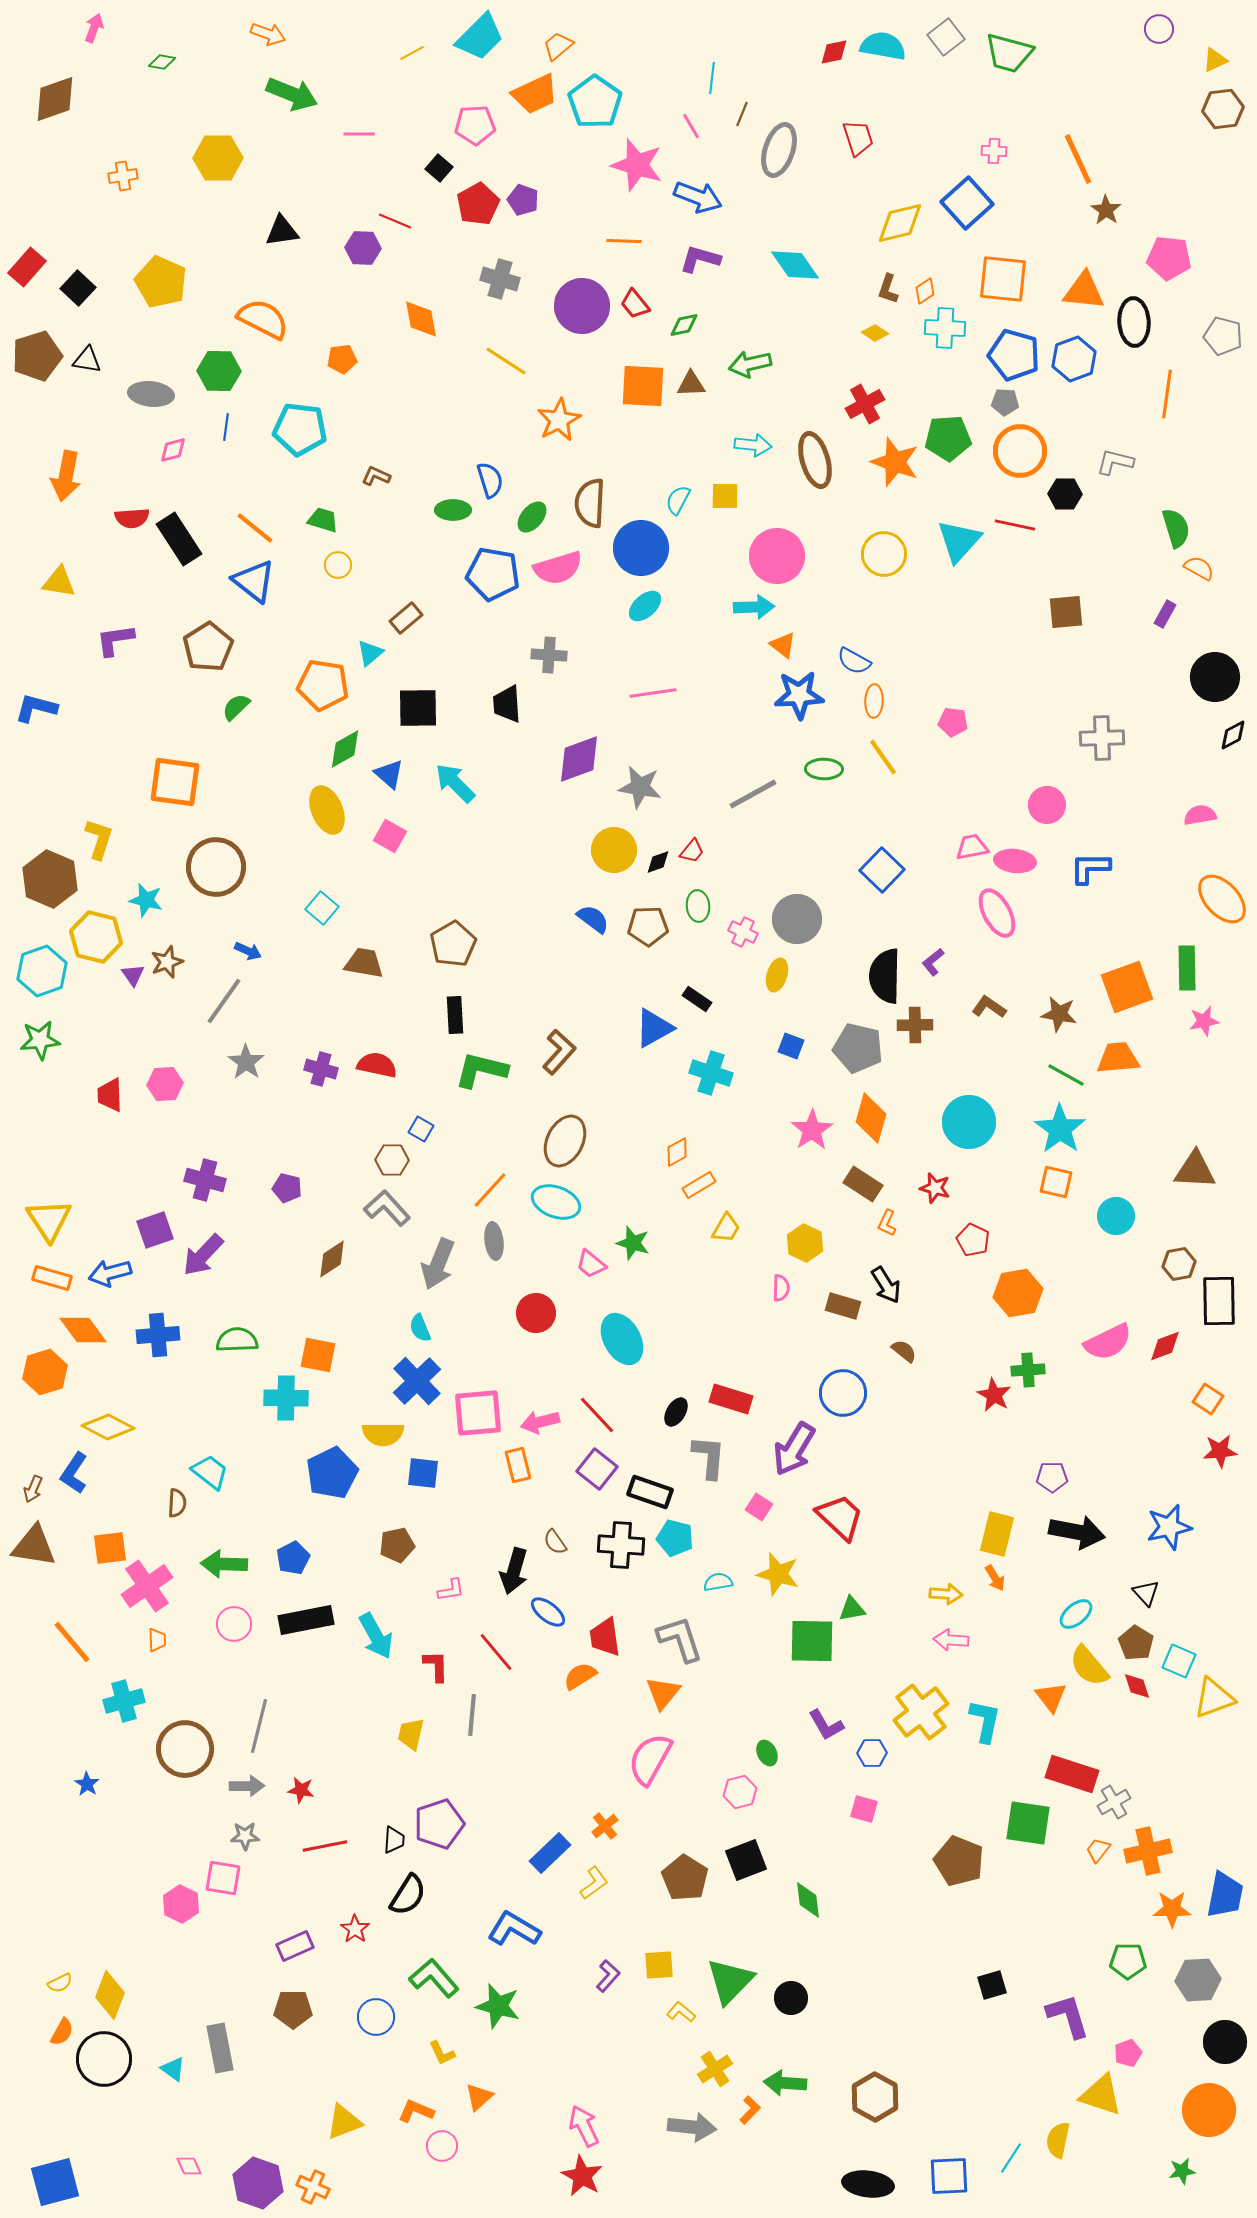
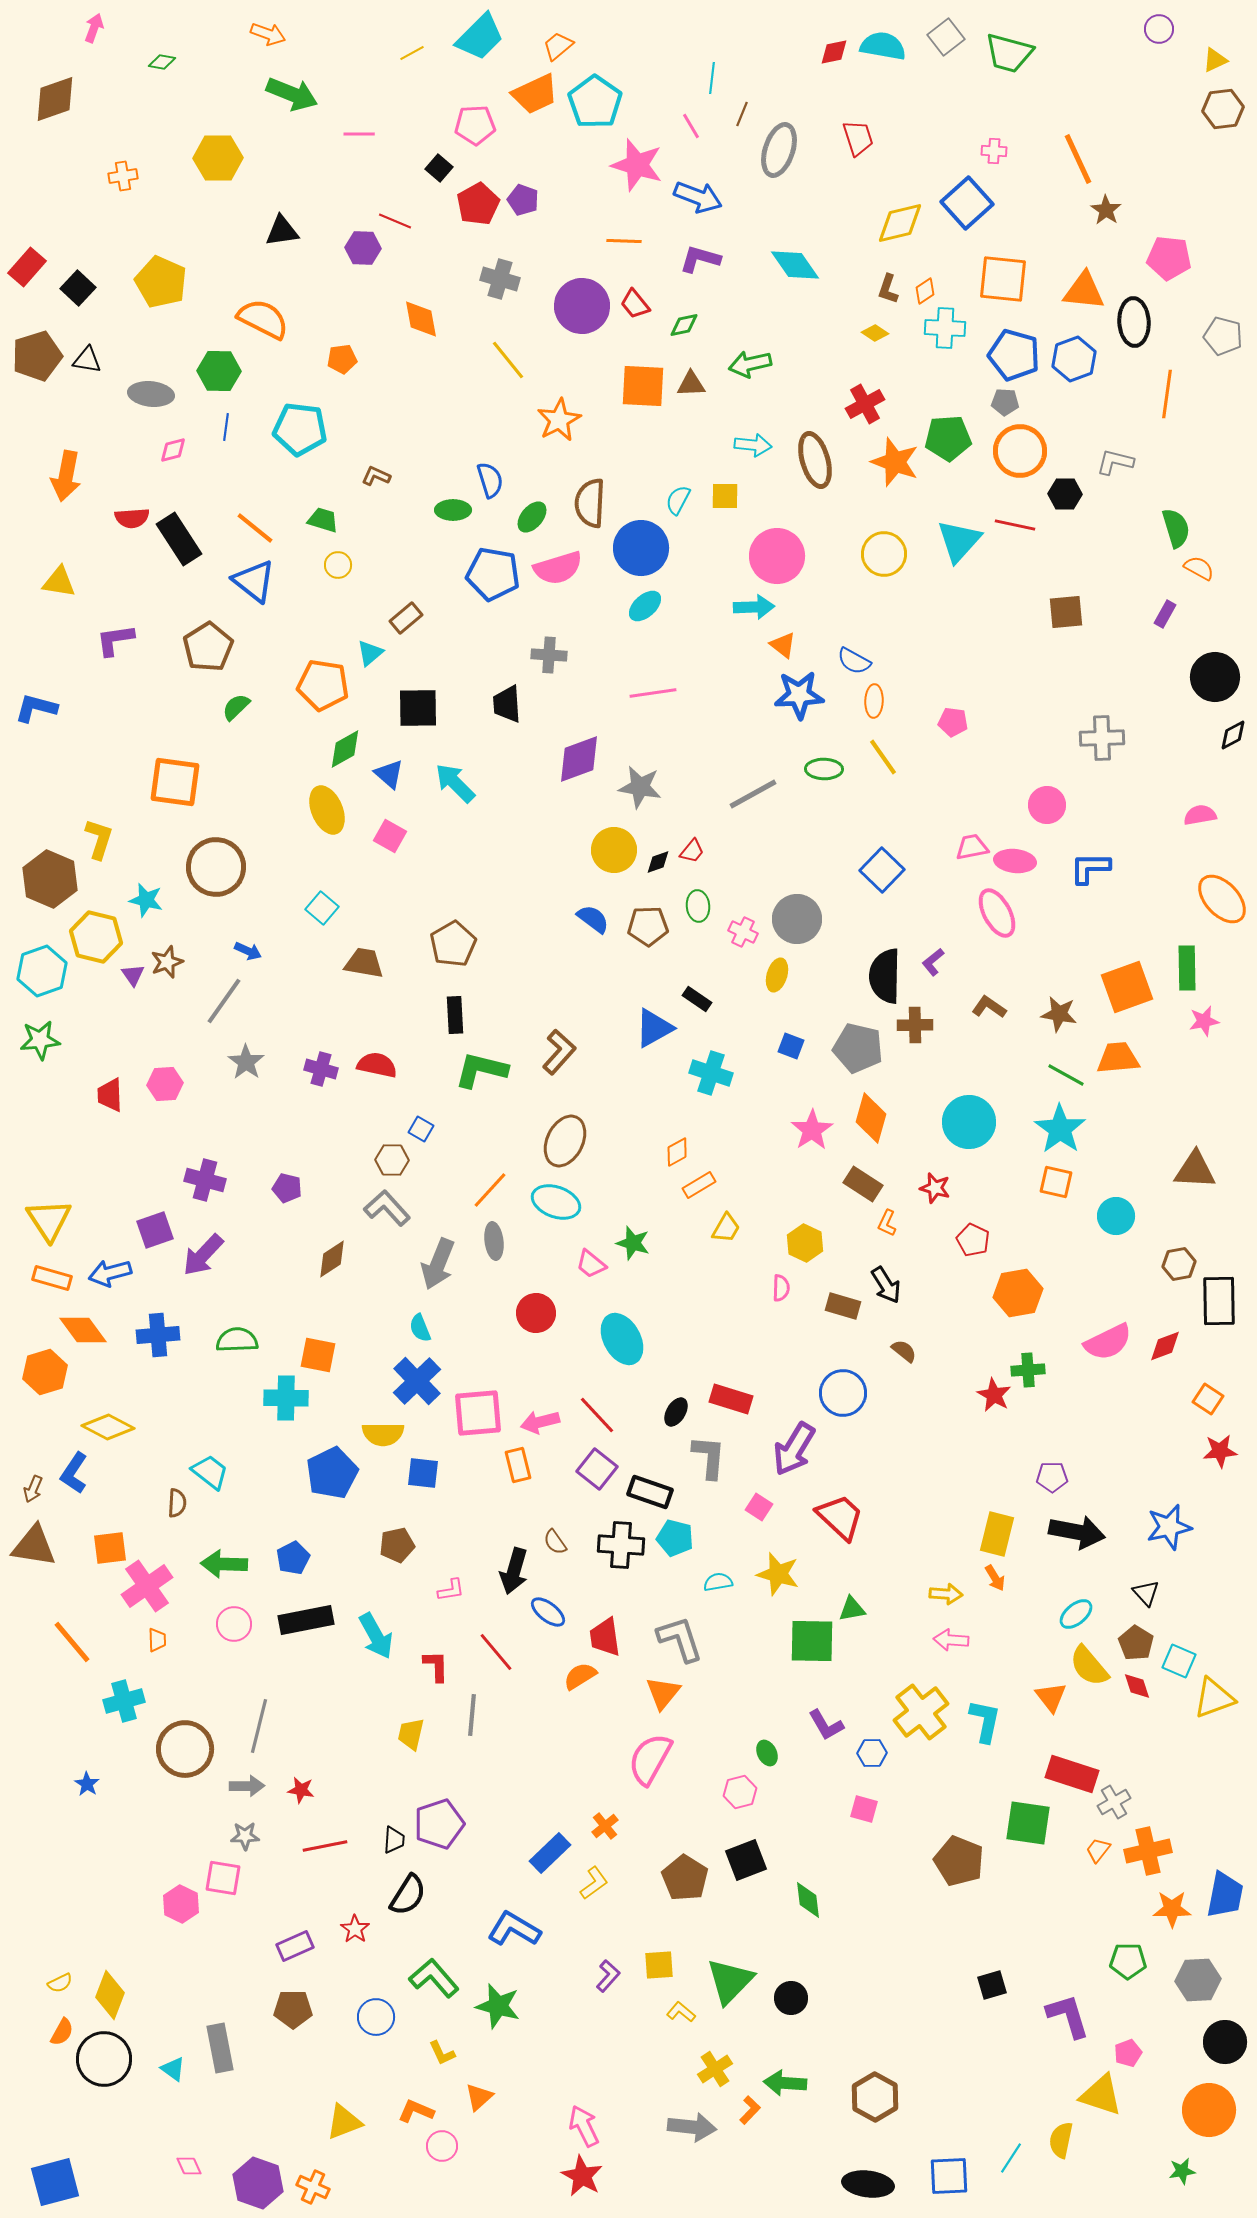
yellow line at (506, 361): moved 2 px right, 1 px up; rotated 18 degrees clockwise
yellow semicircle at (1058, 2140): moved 3 px right
